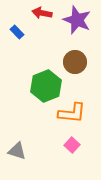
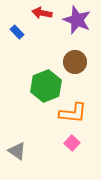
orange L-shape: moved 1 px right
pink square: moved 2 px up
gray triangle: rotated 18 degrees clockwise
